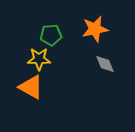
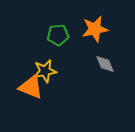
green pentagon: moved 7 px right
yellow star: moved 6 px right, 12 px down; rotated 10 degrees counterclockwise
orange triangle: rotated 8 degrees counterclockwise
